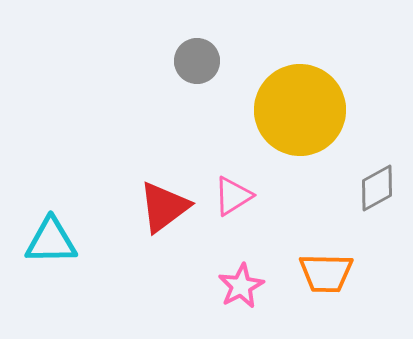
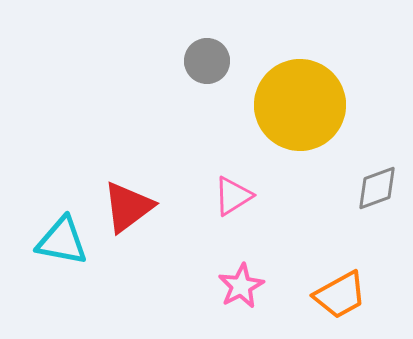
gray circle: moved 10 px right
yellow circle: moved 5 px up
gray diamond: rotated 9 degrees clockwise
red triangle: moved 36 px left
cyan triangle: moved 11 px right; rotated 12 degrees clockwise
orange trapezoid: moved 14 px right, 22 px down; rotated 30 degrees counterclockwise
